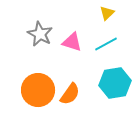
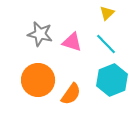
gray star: rotated 15 degrees counterclockwise
cyan line: rotated 75 degrees clockwise
cyan hexagon: moved 3 px left, 3 px up; rotated 12 degrees counterclockwise
orange circle: moved 10 px up
orange semicircle: moved 1 px right
